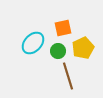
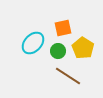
yellow pentagon: rotated 15 degrees counterclockwise
brown line: rotated 40 degrees counterclockwise
